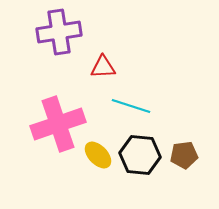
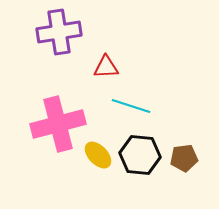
red triangle: moved 3 px right
pink cross: rotated 4 degrees clockwise
brown pentagon: moved 3 px down
